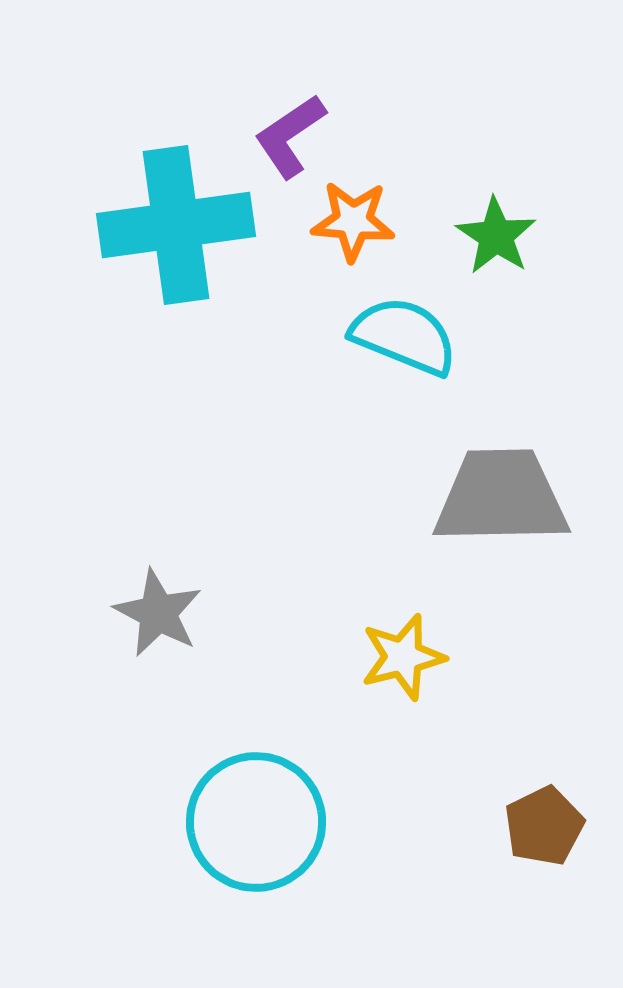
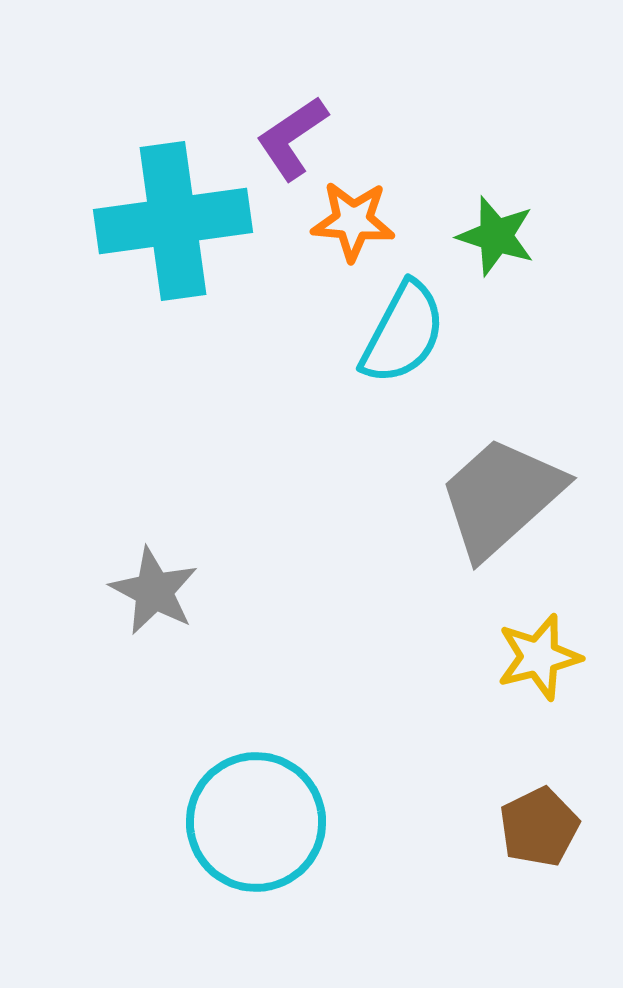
purple L-shape: moved 2 px right, 2 px down
cyan cross: moved 3 px left, 4 px up
green star: rotated 16 degrees counterclockwise
cyan semicircle: moved 1 px left, 3 px up; rotated 96 degrees clockwise
gray trapezoid: rotated 41 degrees counterclockwise
gray star: moved 4 px left, 22 px up
yellow star: moved 136 px right
brown pentagon: moved 5 px left, 1 px down
